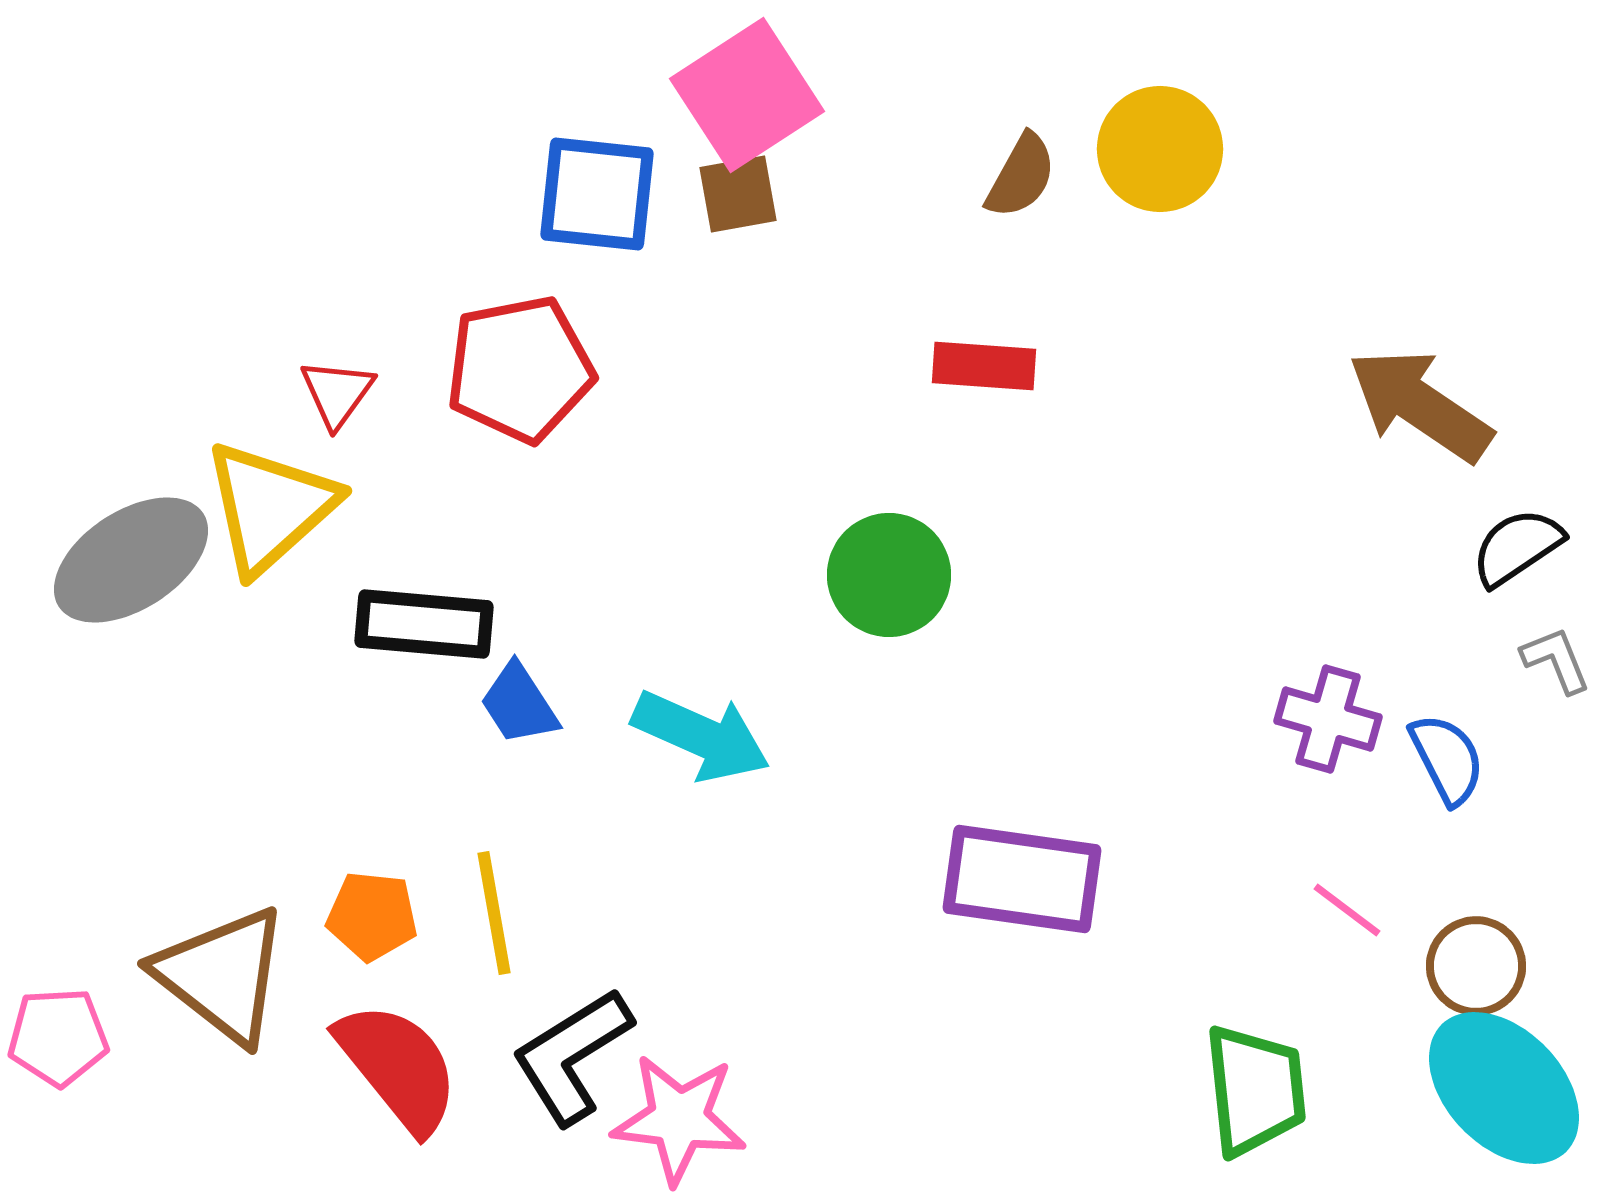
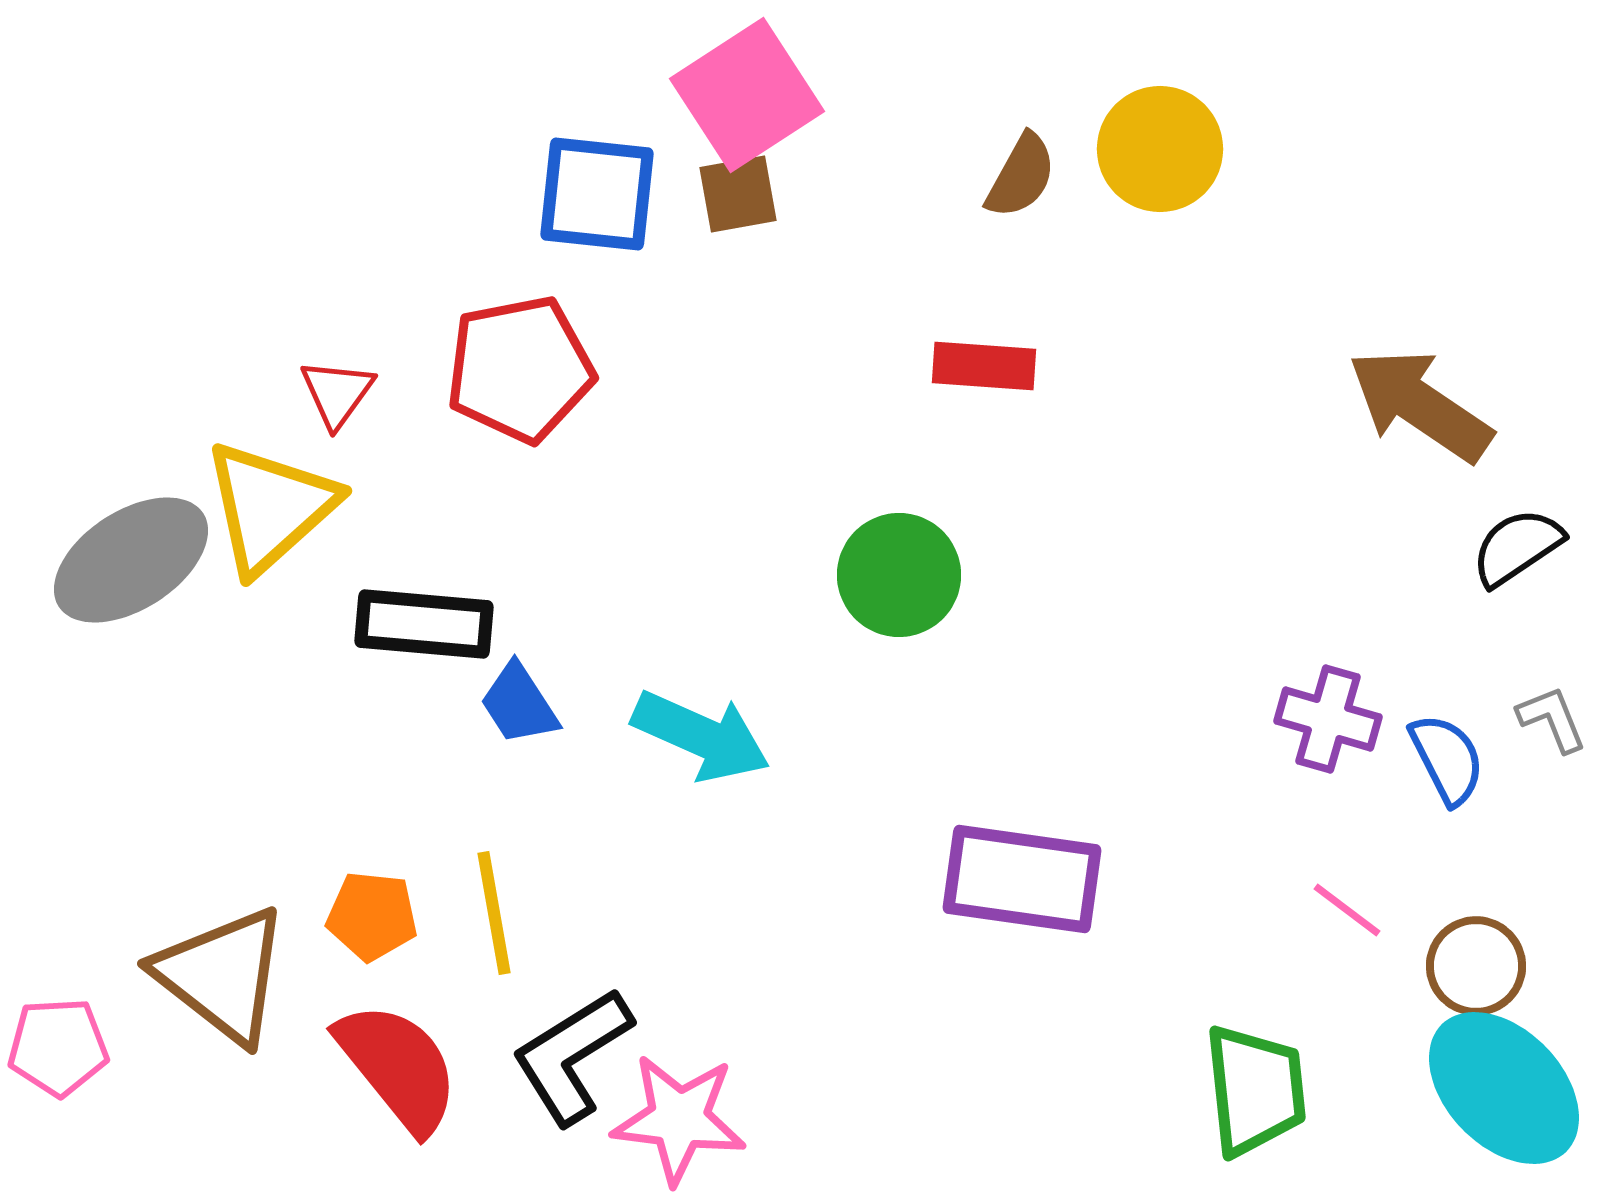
green circle: moved 10 px right
gray L-shape: moved 4 px left, 59 px down
pink pentagon: moved 10 px down
